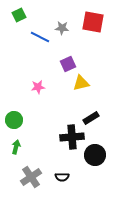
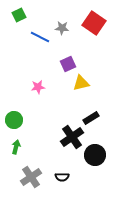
red square: moved 1 px right, 1 px down; rotated 25 degrees clockwise
black cross: rotated 30 degrees counterclockwise
